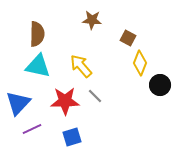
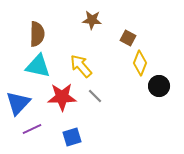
black circle: moved 1 px left, 1 px down
red star: moved 3 px left, 4 px up
